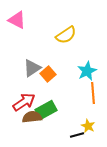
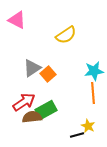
cyan star: moved 7 px right; rotated 18 degrees clockwise
